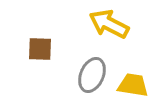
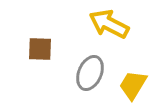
gray ellipse: moved 2 px left, 2 px up
yellow trapezoid: rotated 68 degrees counterclockwise
